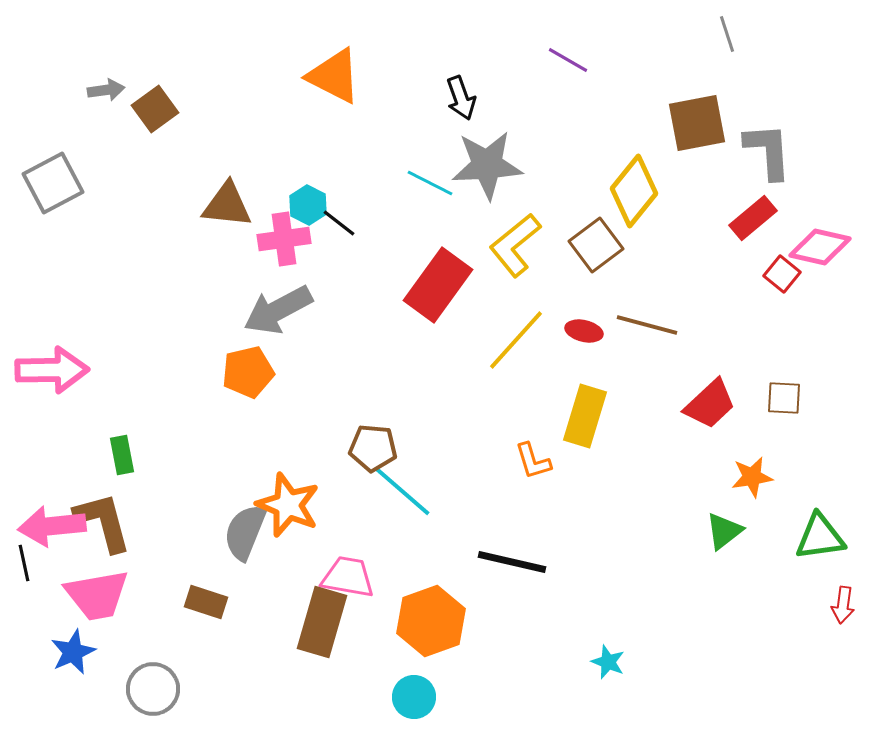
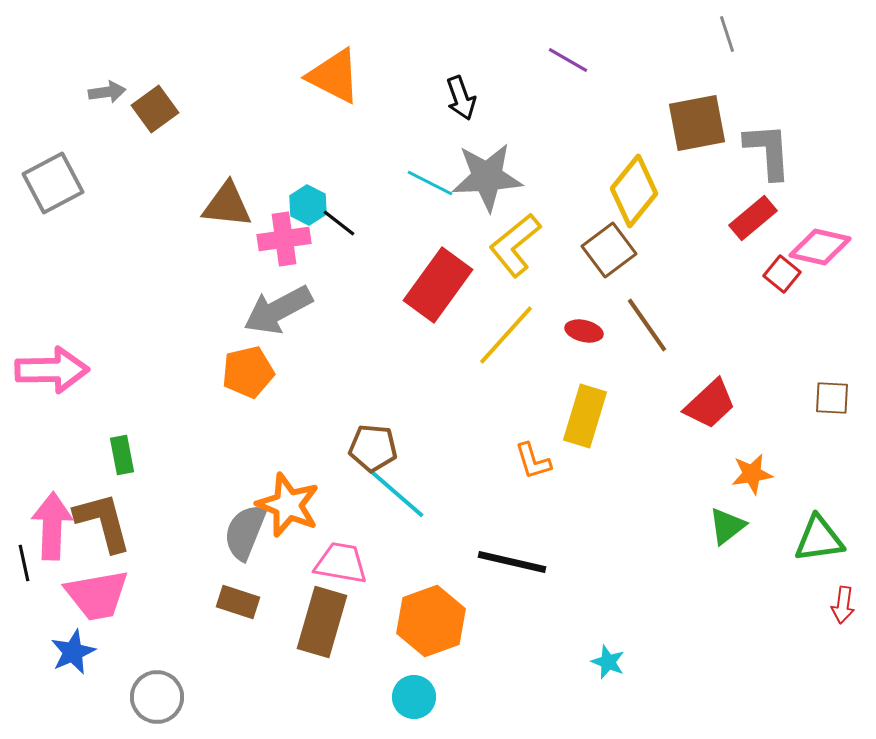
gray arrow at (106, 90): moved 1 px right, 2 px down
gray star at (487, 165): moved 12 px down
brown square at (596, 245): moved 13 px right, 5 px down
brown line at (647, 325): rotated 40 degrees clockwise
yellow line at (516, 340): moved 10 px left, 5 px up
brown square at (784, 398): moved 48 px right
orange star at (752, 477): moved 3 px up
cyan line at (402, 491): moved 6 px left, 2 px down
pink arrow at (52, 526): rotated 98 degrees clockwise
green triangle at (724, 531): moved 3 px right, 5 px up
green triangle at (820, 537): moved 1 px left, 2 px down
pink trapezoid at (348, 577): moved 7 px left, 14 px up
brown rectangle at (206, 602): moved 32 px right
gray circle at (153, 689): moved 4 px right, 8 px down
